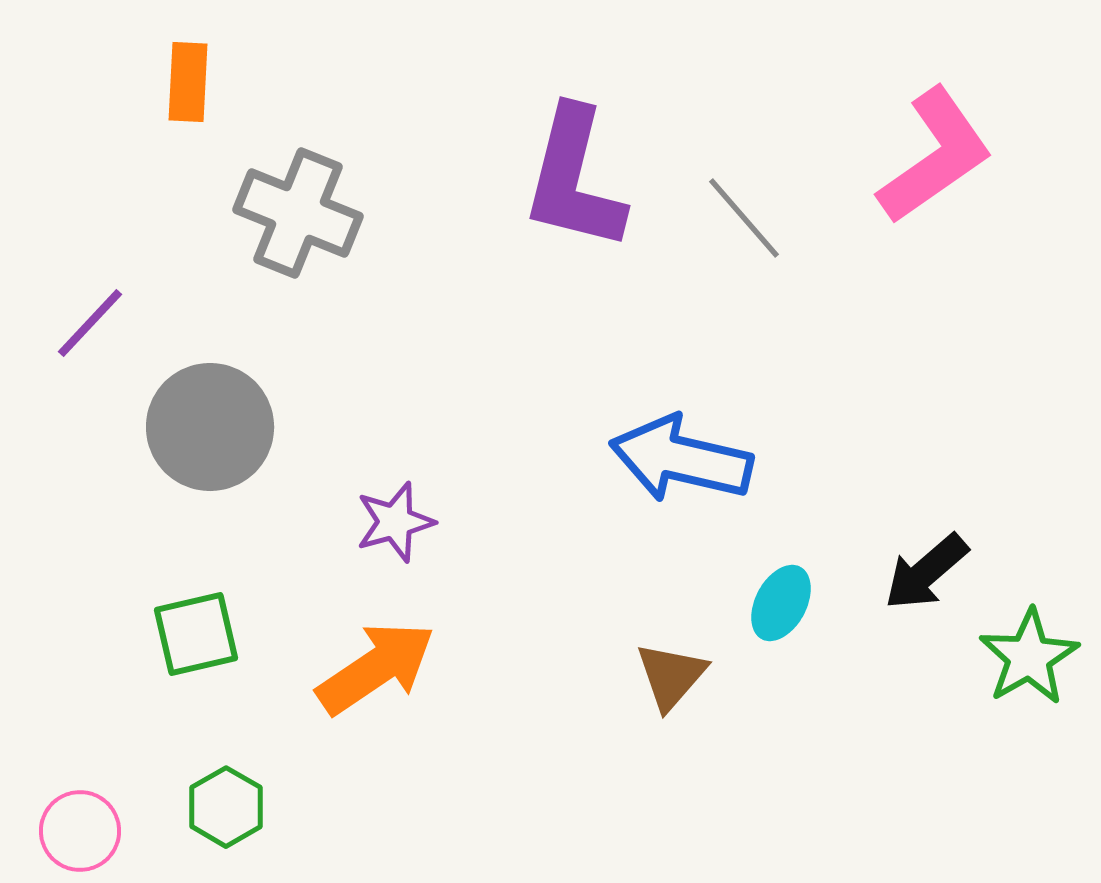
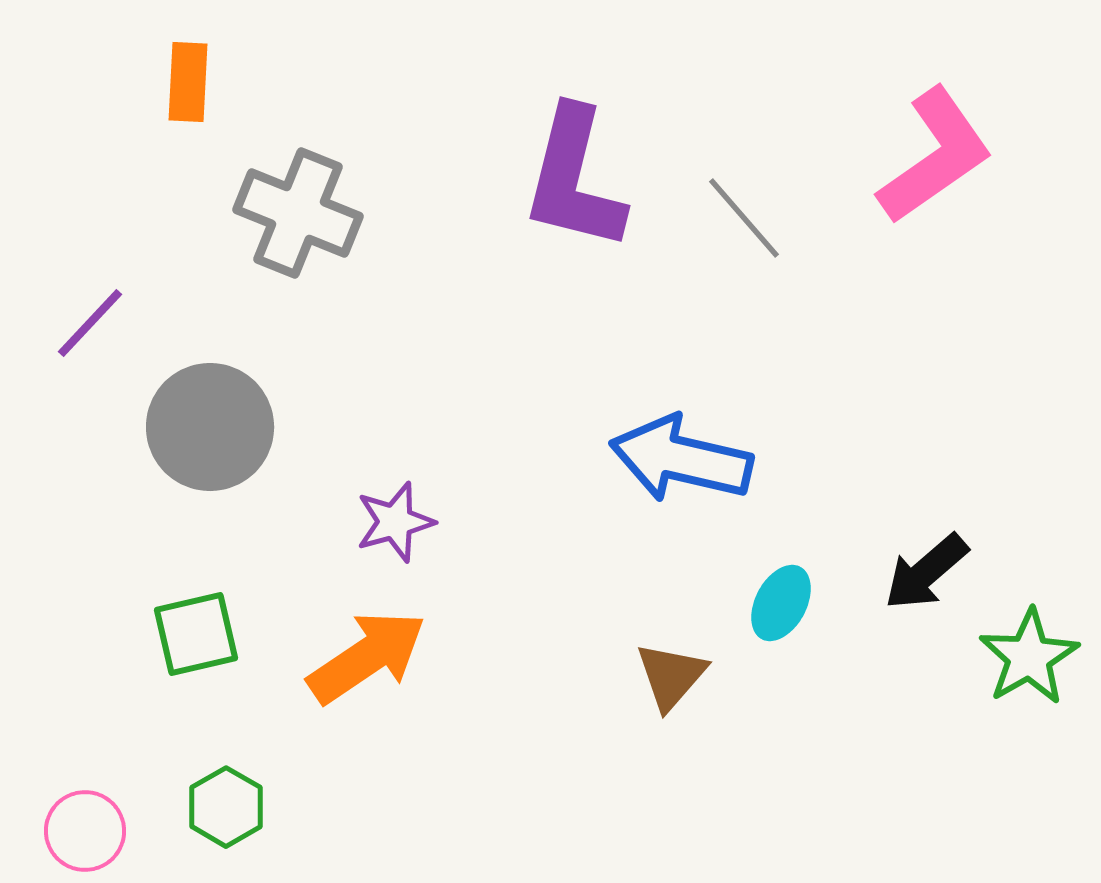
orange arrow: moved 9 px left, 11 px up
pink circle: moved 5 px right
